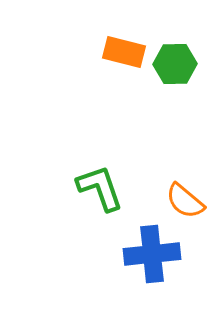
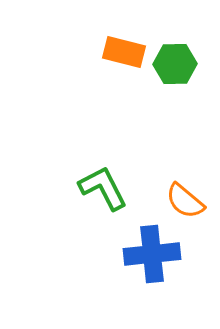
green L-shape: moved 3 px right; rotated 8 degrees counterclockwise
